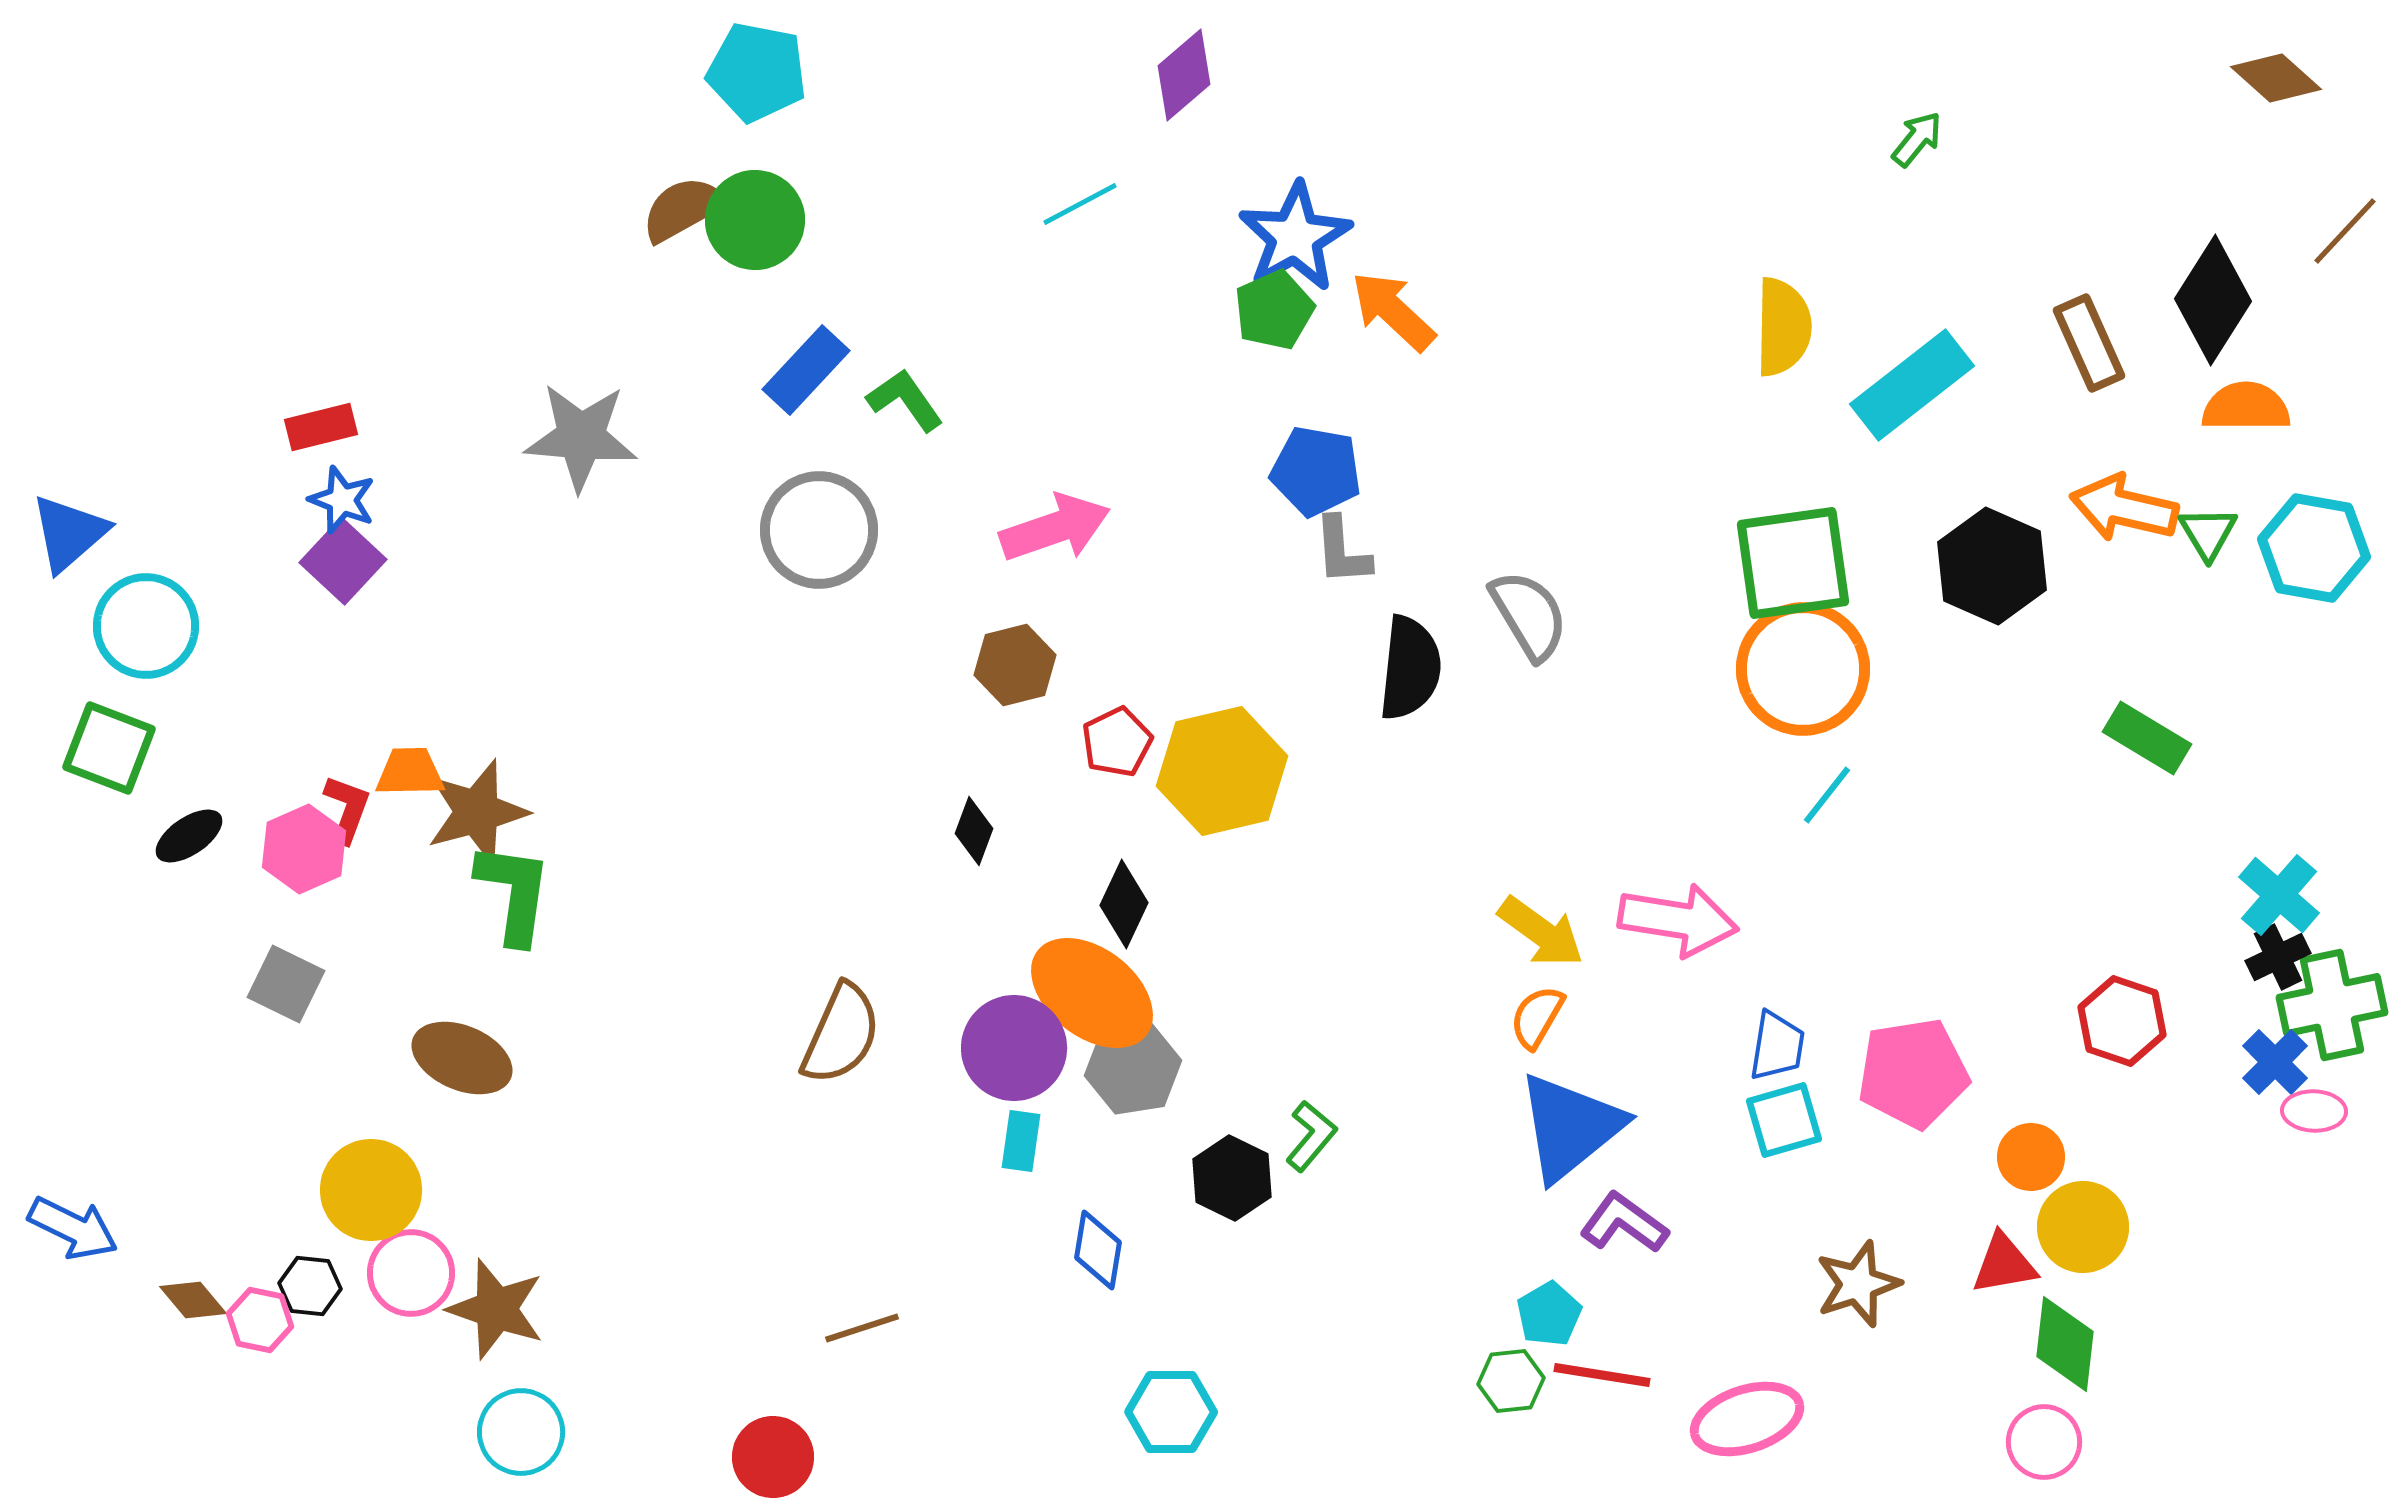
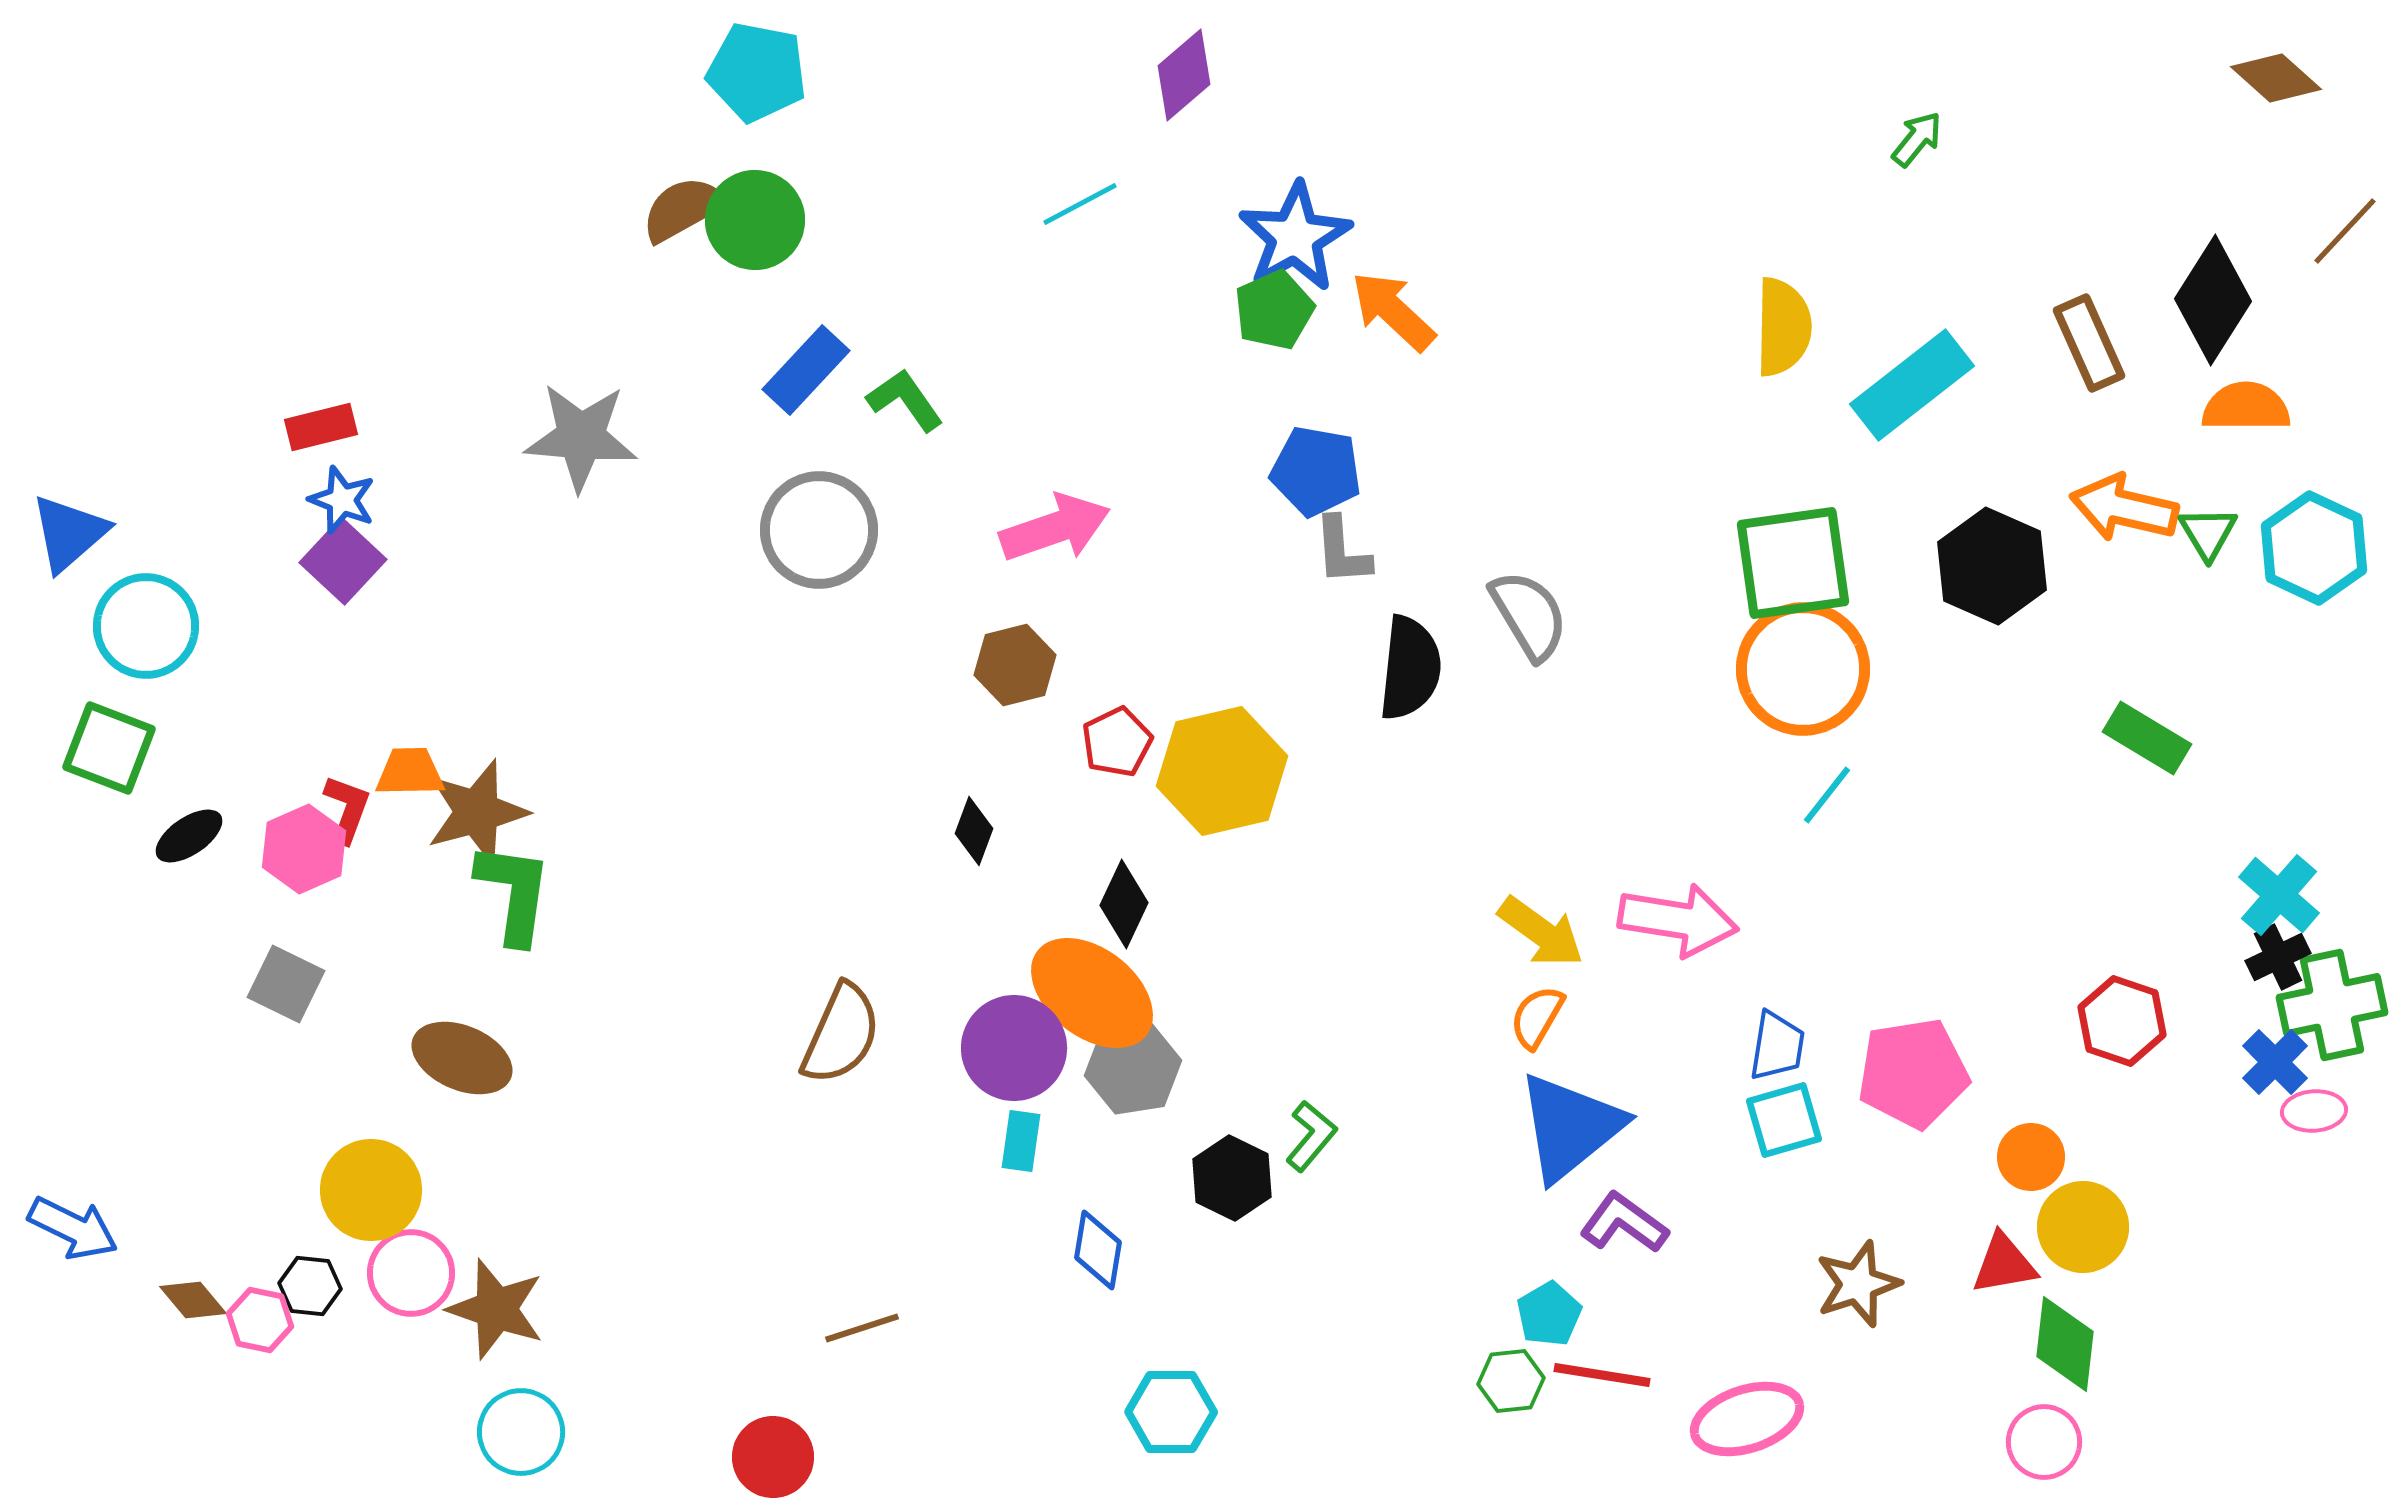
cyan hexagon at (2314, 548): rotated 15 degrees clockwise
pink ellipse at (2314, 1111): rotated 6 degrees counterclockwise
